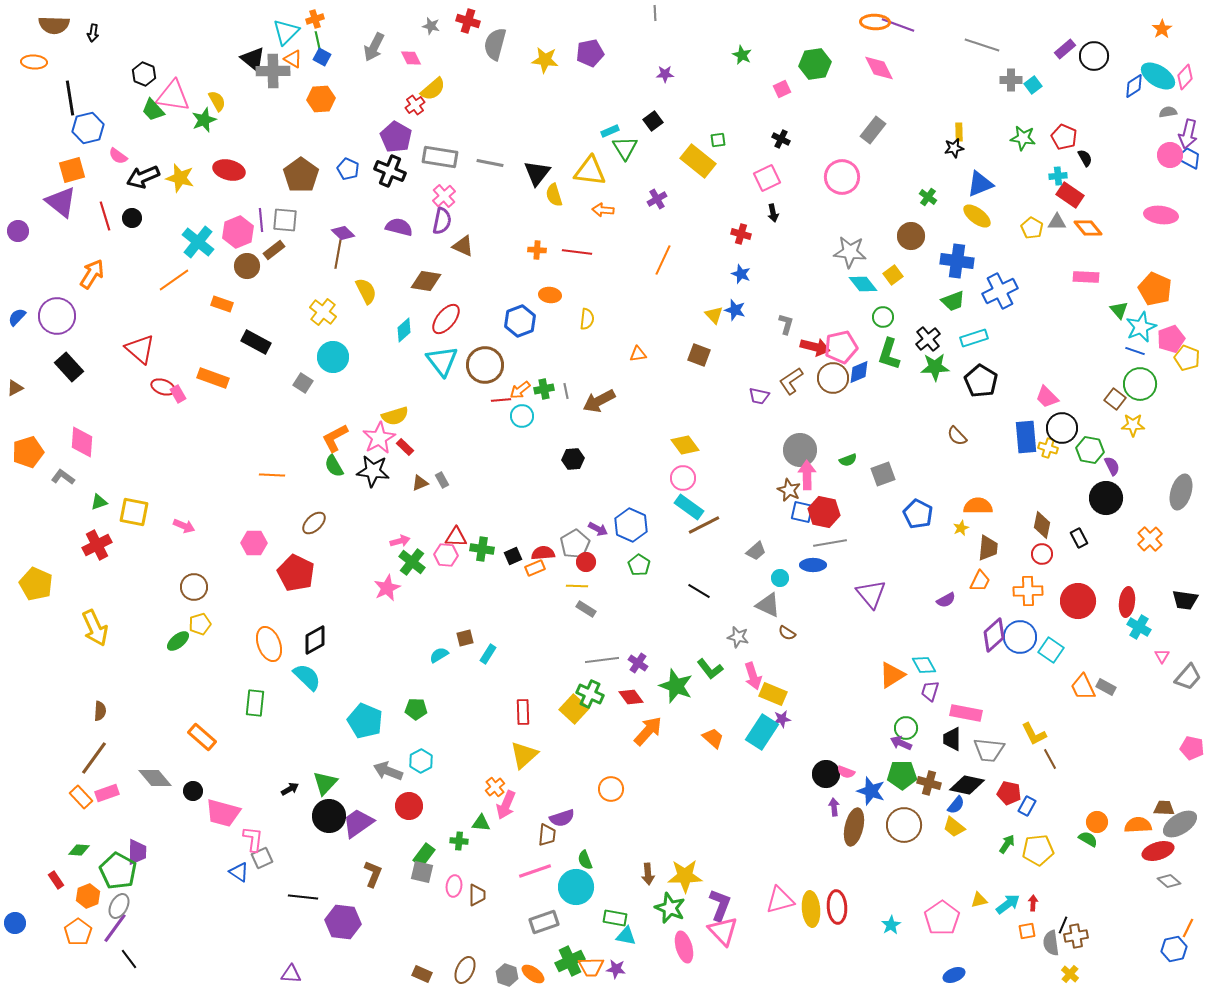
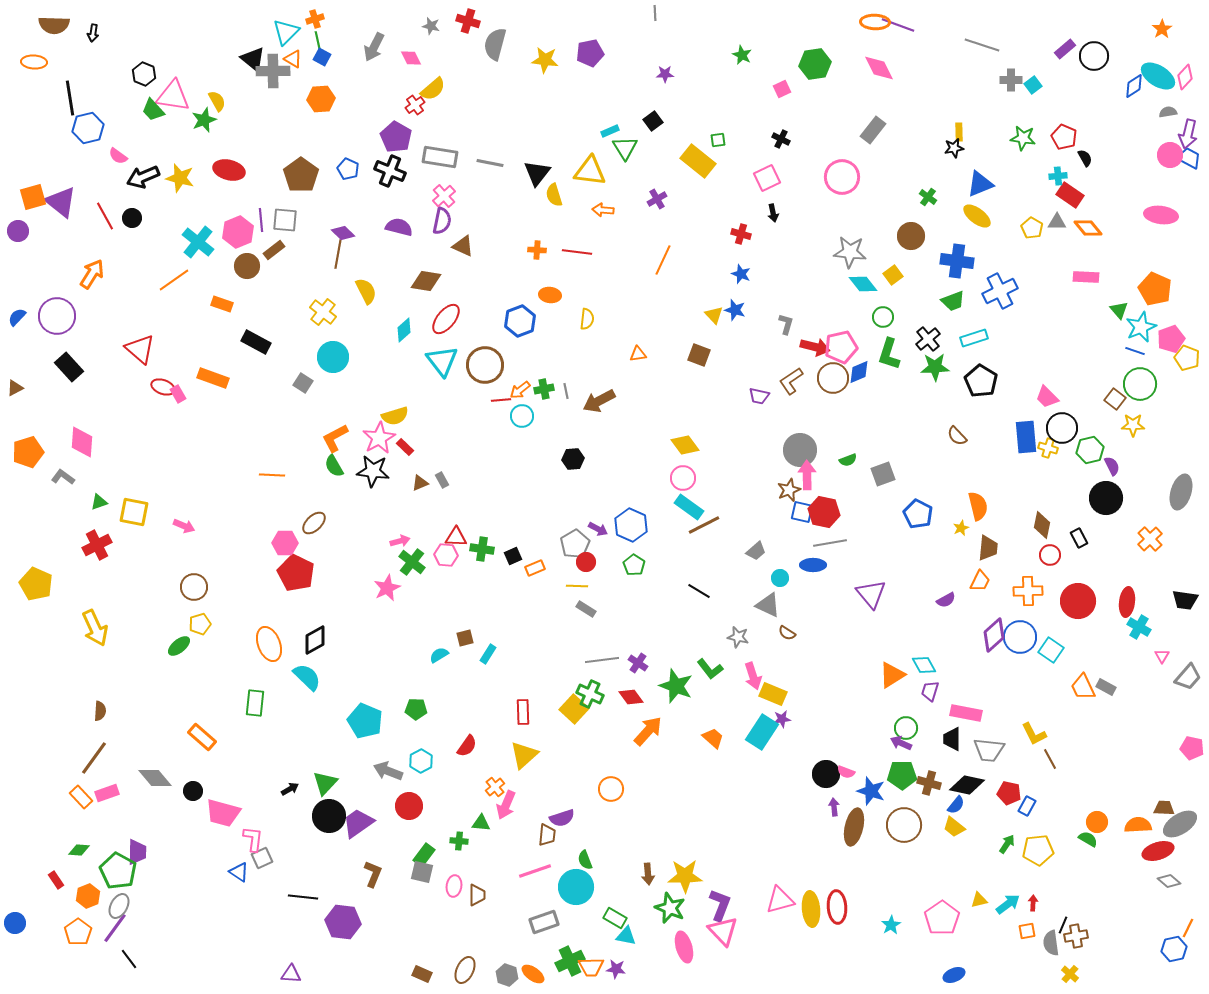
orange square at (72, 170): moved 39 px left, 27 px down
red line at (105, 216): rotated 12 degrees counterclockwise
green hexagon at (1090, 450): rotated 24 degrees counterclockwise
brown star at (789, 490): rotated 25 degrees clockwise
orange semicircle at (978, 506): rotated 76 degrees clockwise
pink hexagon at (254, 543): moved 31 px right
red semicircle at (543, 553): moved 76 px left, 193 px down; rotated 130 degrees clockwise
red circle at (1042, 554): moved 8 px right, 1 px down
green pentagon at (639, 565): moved 5 px left
green ellipse at (178, 641): moved 1 px right, 5 px down
green rectangle at (615, 918): rotated 20 degrees clockwise
